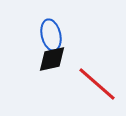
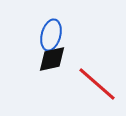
blue ellipse: rotated 28 degrees clockwise
